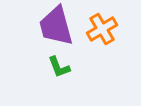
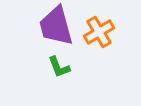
orange cross: moved 3 px left, 3 px down
